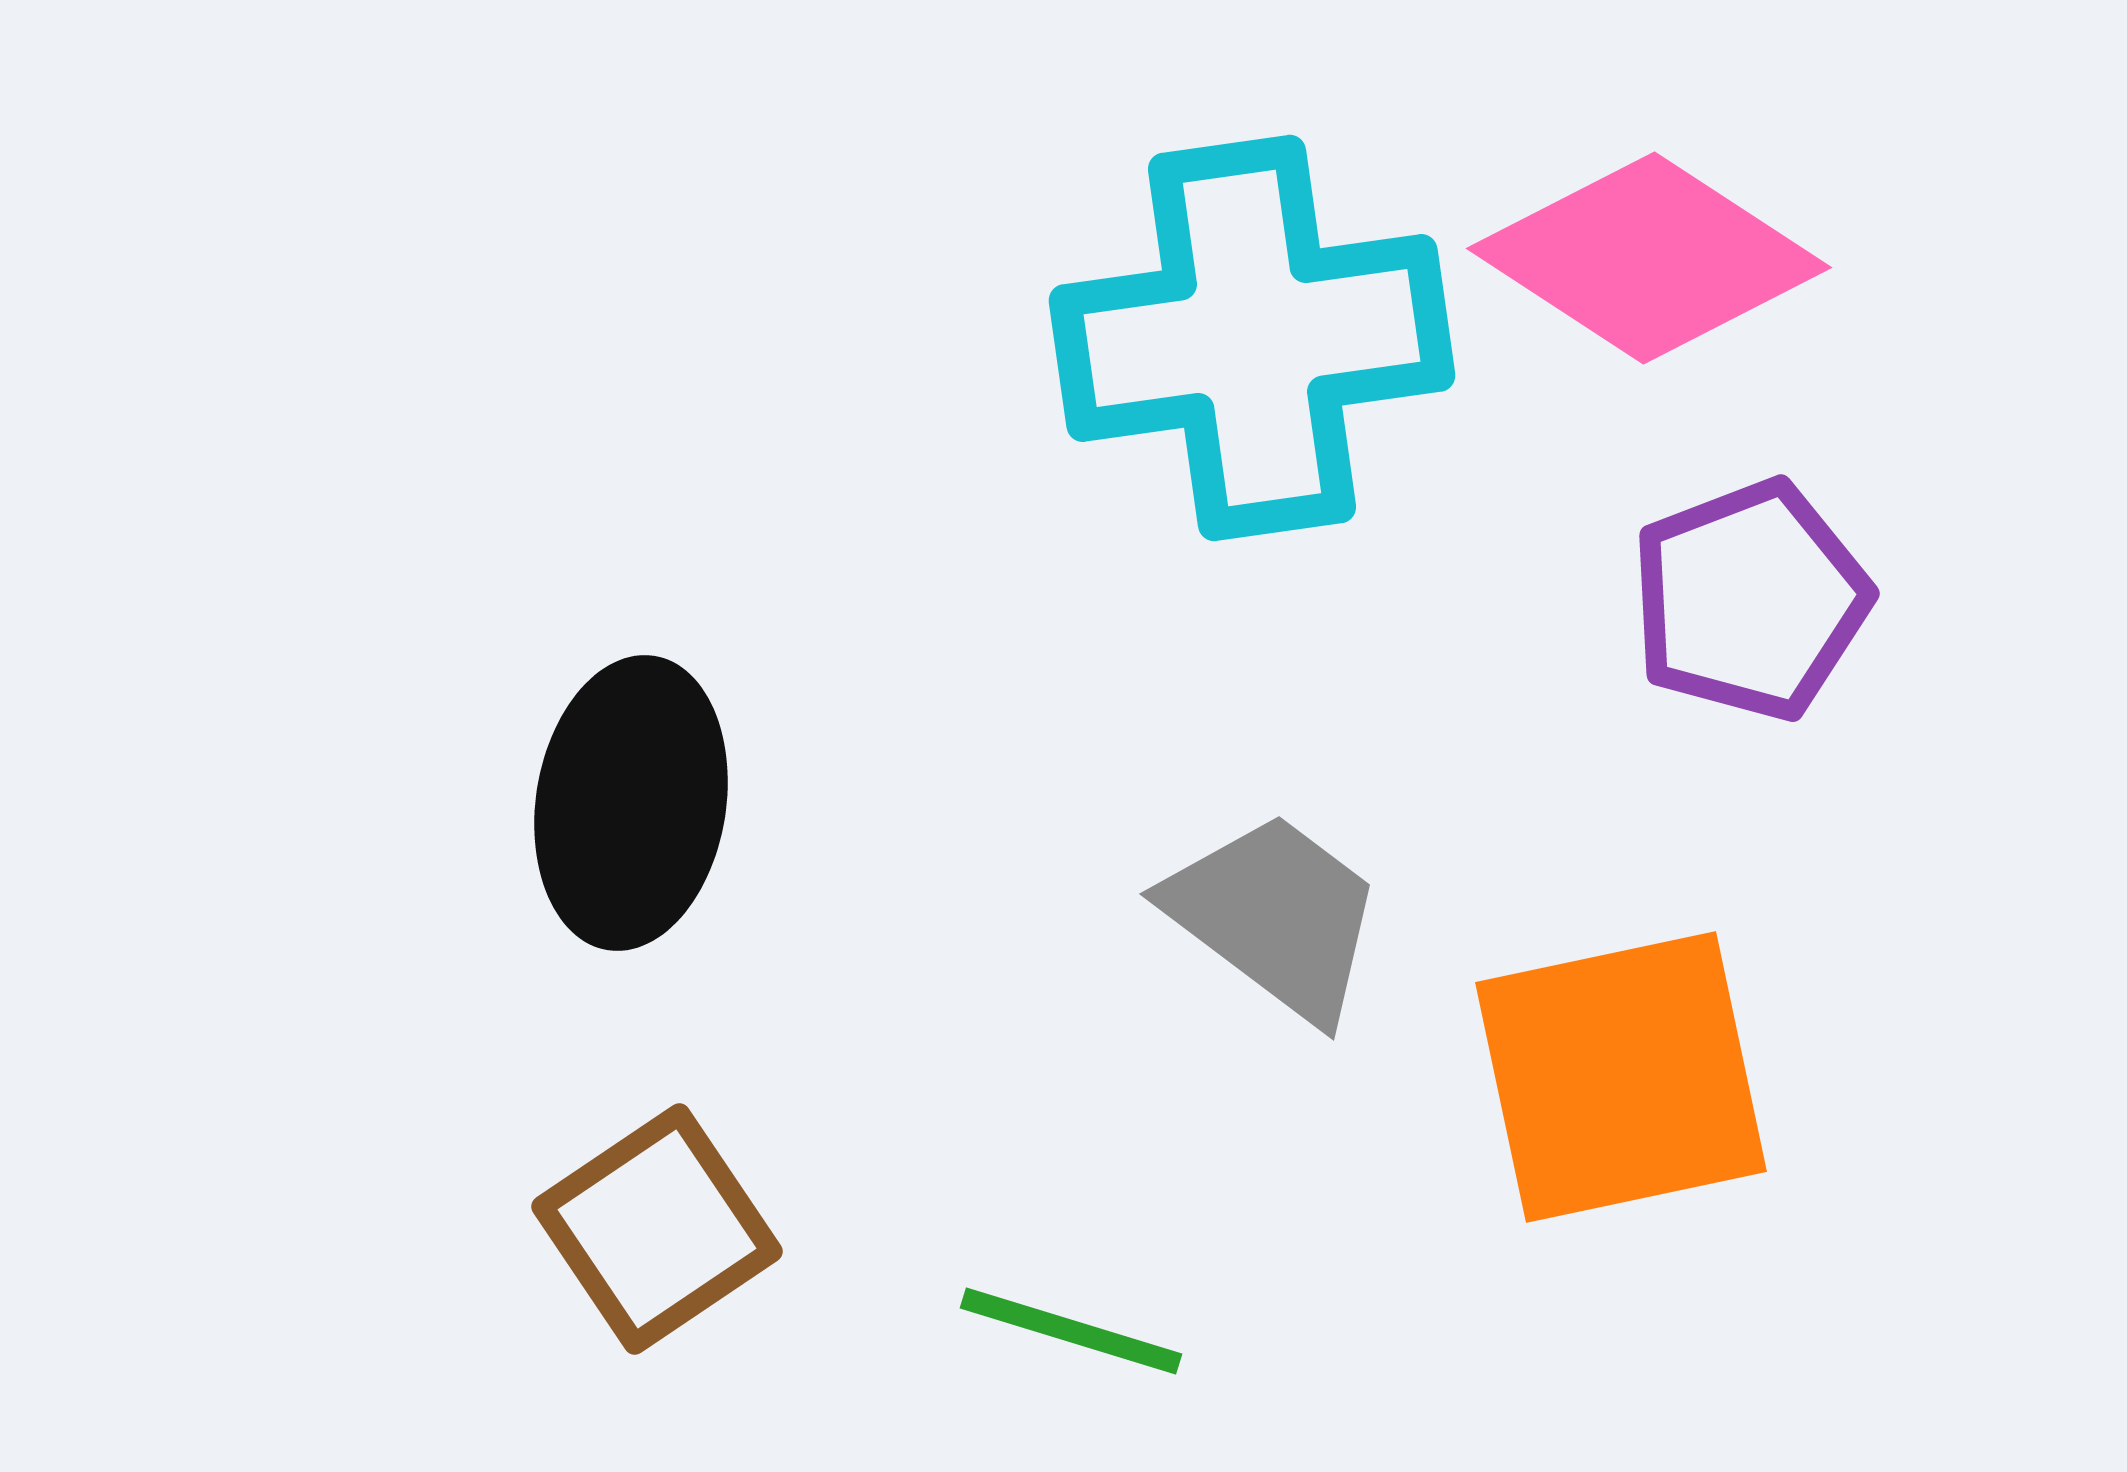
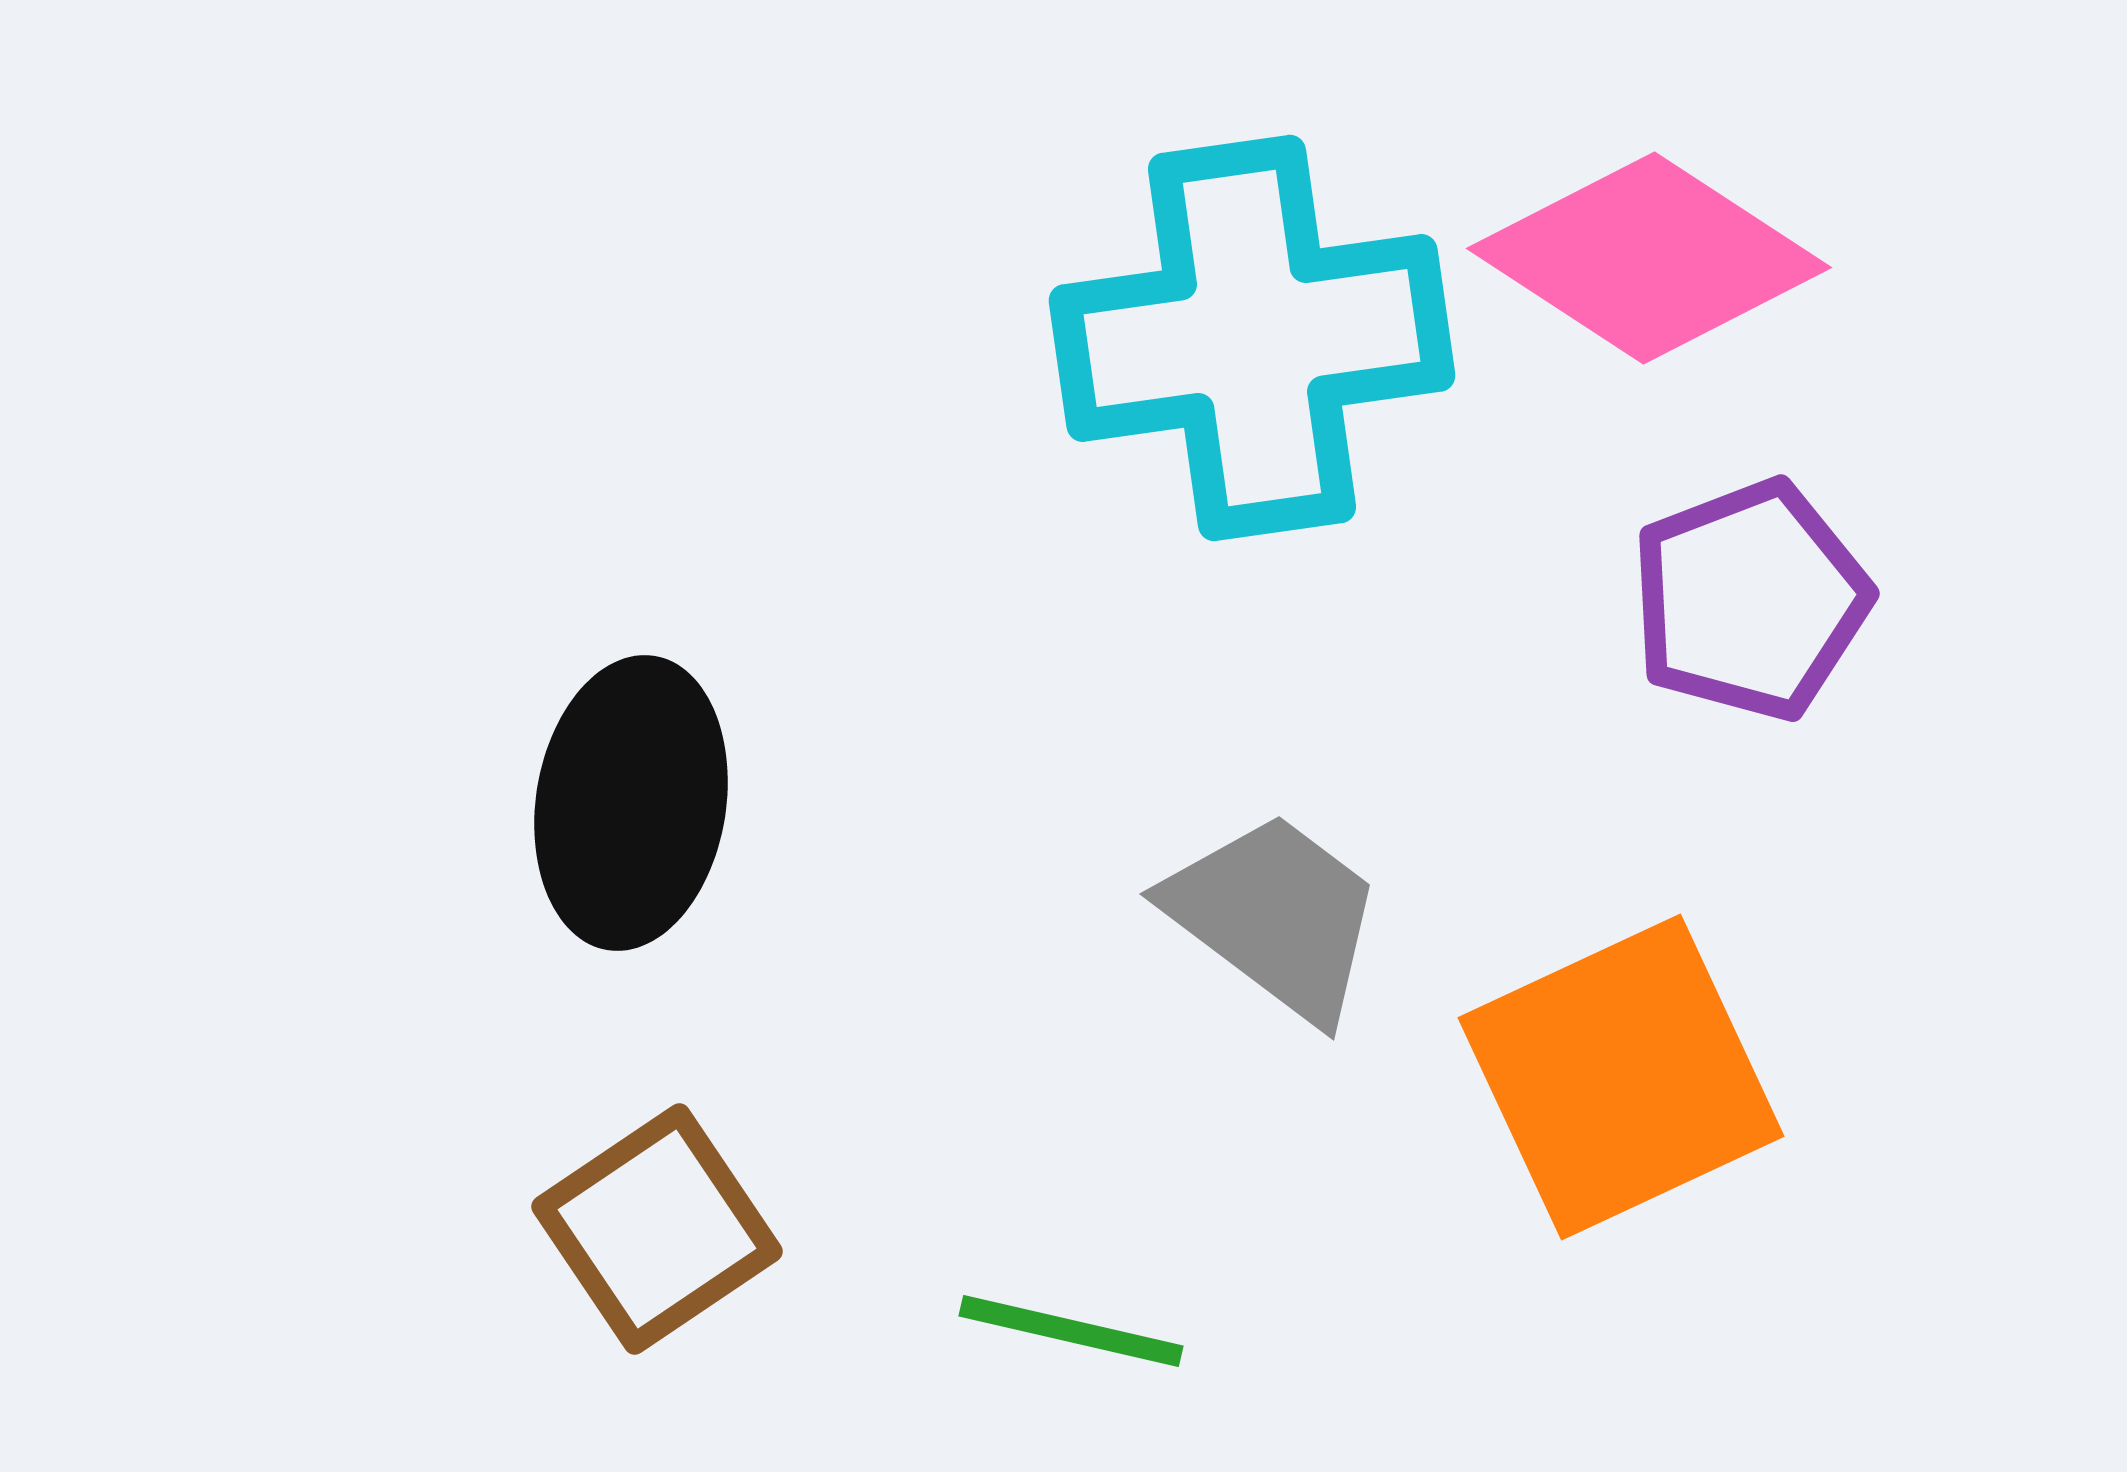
orange square: rotated 13 degrees counterclockwise
green line: rotated 4 degrees counterclockwise
